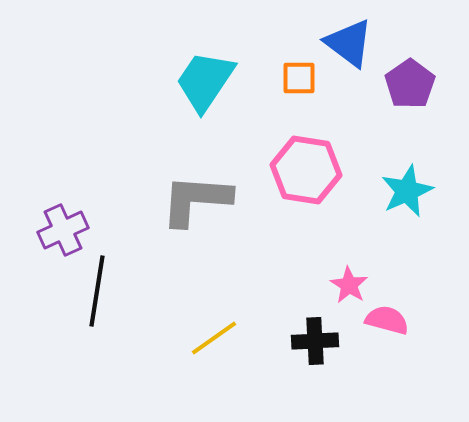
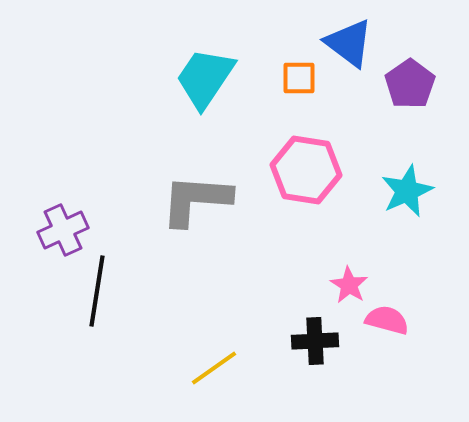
cyan trapezoid: moved 3 px up
yellow line: moved 30 px down
